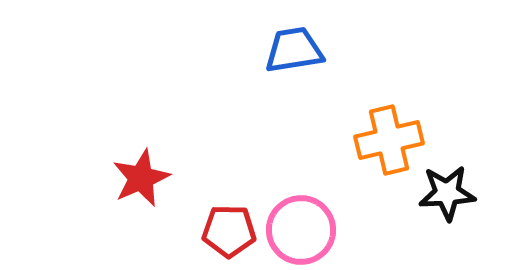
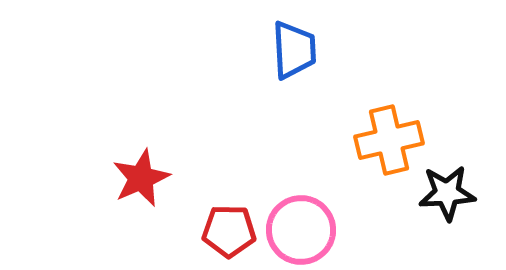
blue trapezoid: rotated 96 degrees clockwise
